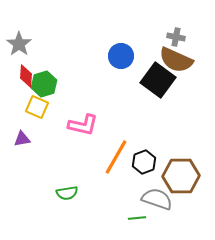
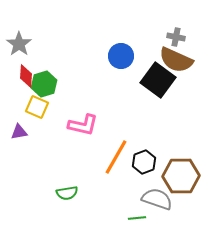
purple triangle: moved 3 px left, 7 px up
